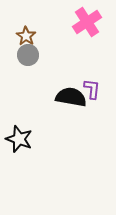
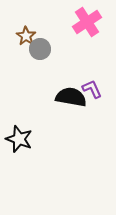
gray circle: moved 12 px right, 6 px up
purple L-shape: rotated 30 degrees counterclockwise
